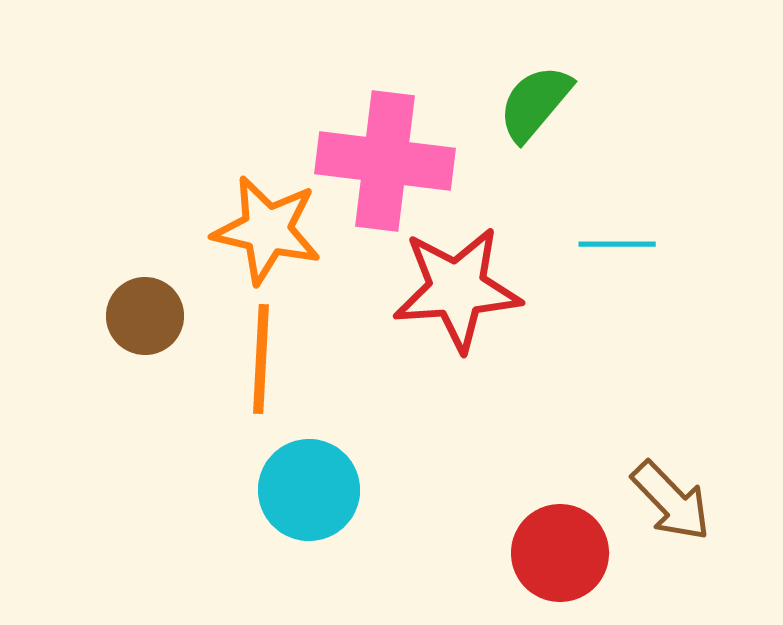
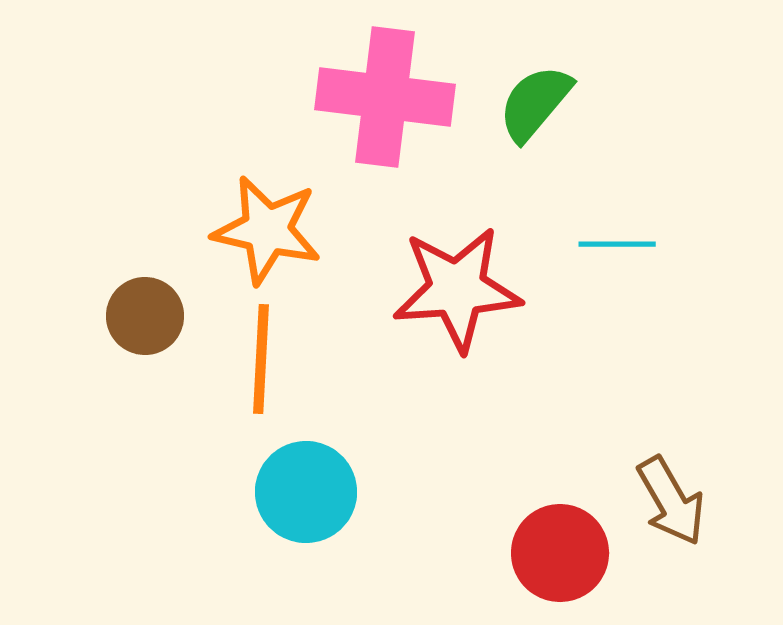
pink cross: moved 64 px up
cyan circle: moved 3 px left, 2 px down
brown arrow: rotated 14 degrees clockwise
